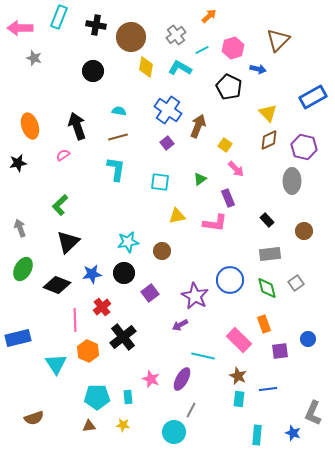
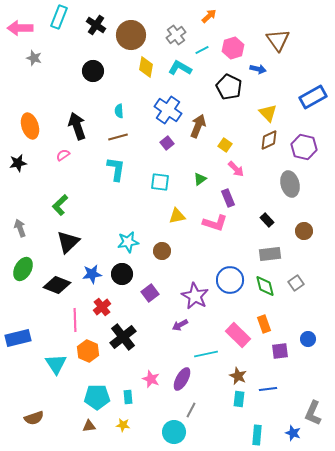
black cross at (96, 25): rotated 24 degrees clockwise
brown circle at (131, 37): moved 2 px up
brown triangle at (278, 40): rotated 20 degrees counterclockwise
cyan semicircle at (119, 111): rotated 104 degrees counterclockwise
gray ellipse at (292, 181): moved 2 px left, 3 px down; rotated 15 degrees counterclockwise
pink L-shape at (215, 223): rotated 10 degrees clockwise
black circle at (124, 273): moved 2 px left, 1 px down
green diamond at (267, 288): moved 2 px left, 2 px up
pink rectangle at (239, 340): moved 1 px left, 5 px up
cyan line at (203, 356): moved 3 px right, 2 px up; rotated 25 degrees counterclockwise
